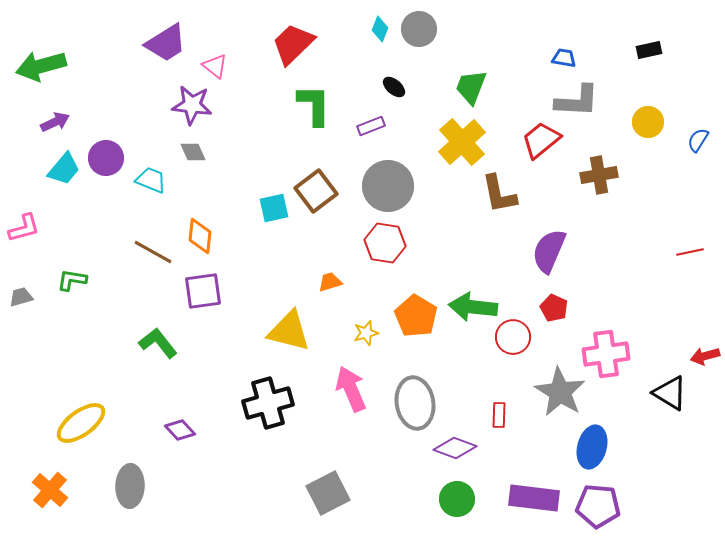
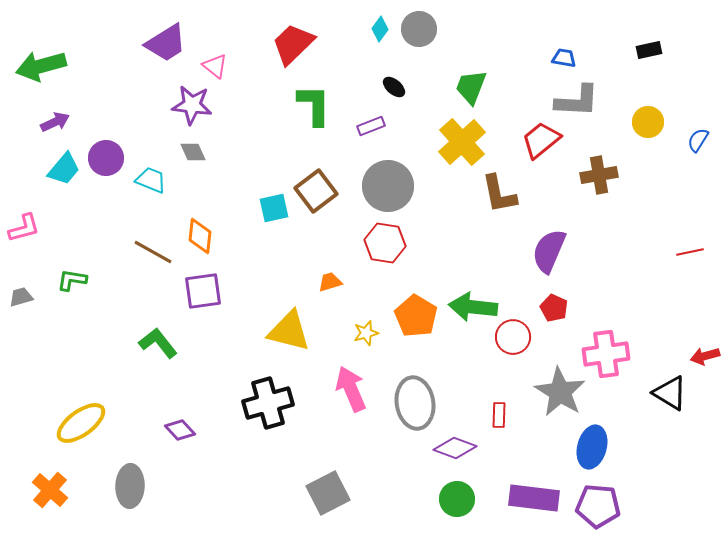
cyan diamond at (380, 29): rotated 15 degrees clockwise
